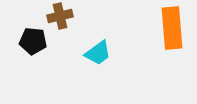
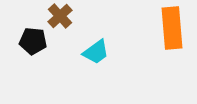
brown cross: rotated 30 degrees counterclockwise
cyan trapezoid: moved 2 px left, 1 px up
